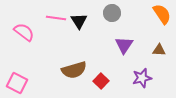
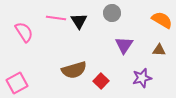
orange semicircle: moved 6 px down; rotated 25 degrees counterclockwise
pink semicircle: rotated 20 degrees clockwise
pink square: rotated 35 degrees clockwise
